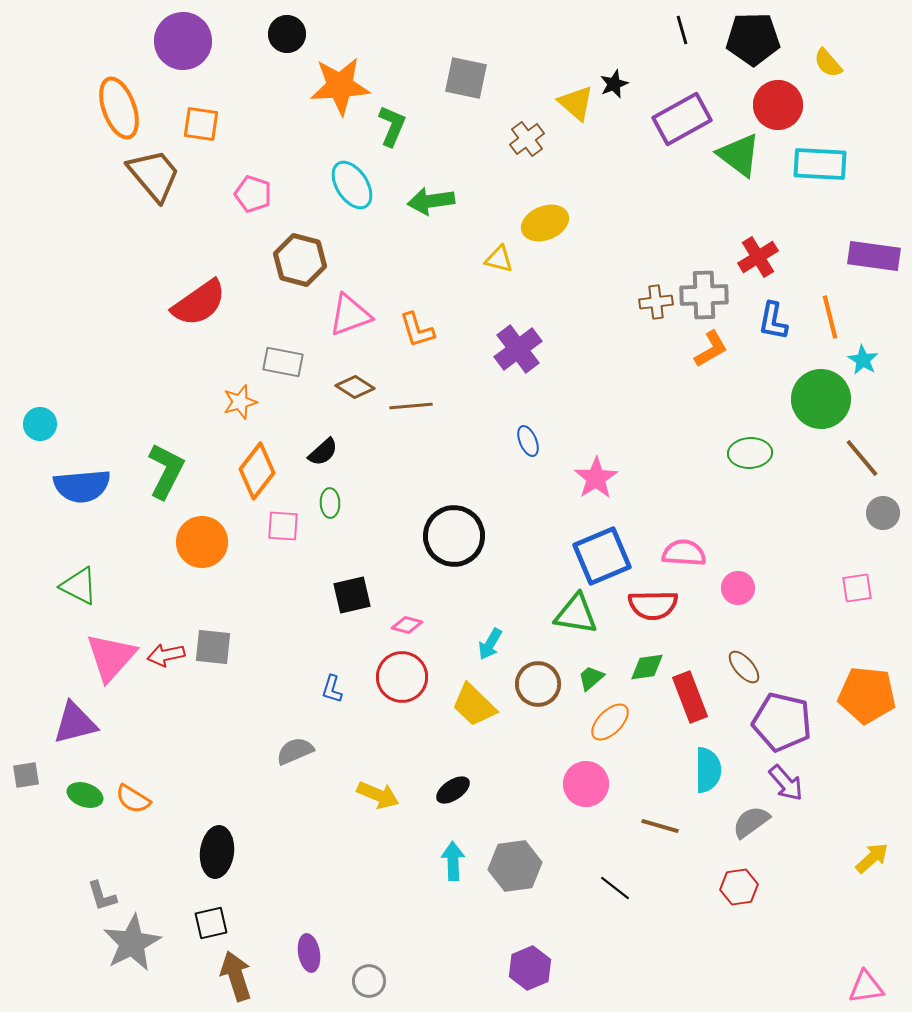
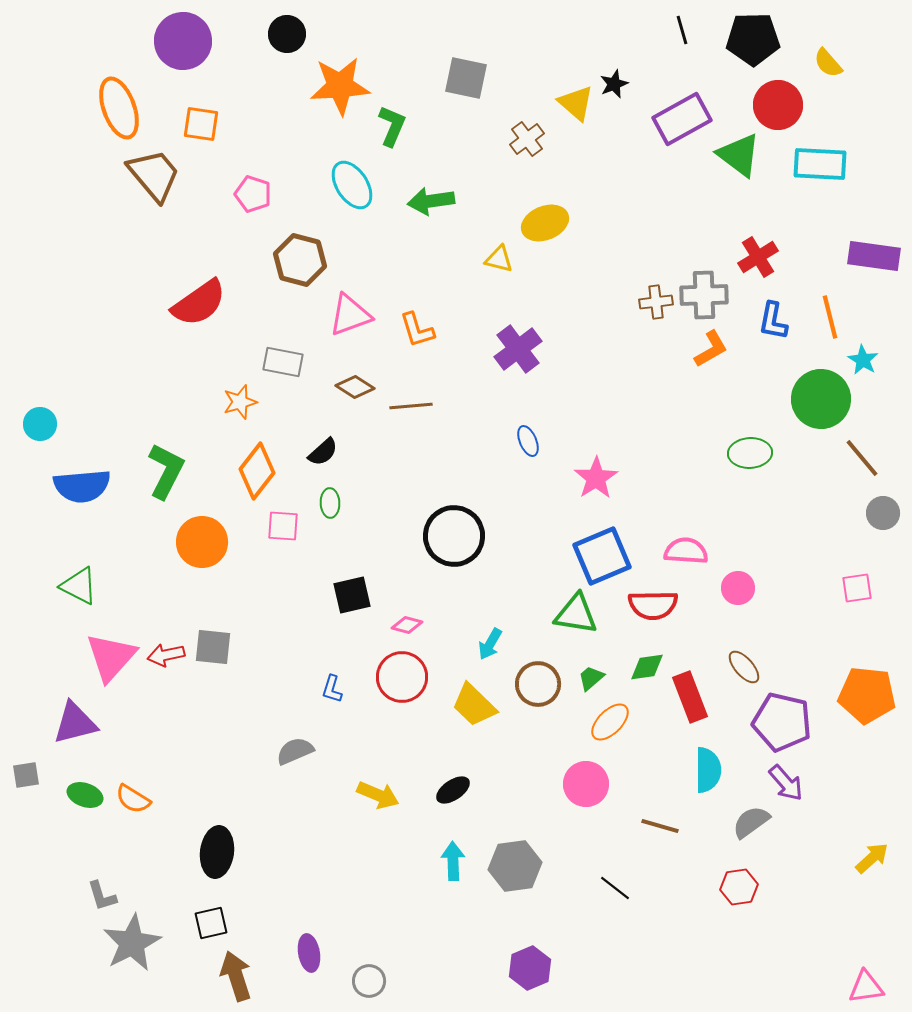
pink semicircle at (684, 553): moved 2 px right, 2 px up
